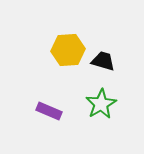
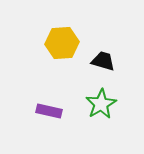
yellow hexagon: moved 6 px left, 7 px up
purple rectangle: rotated 10 degrees counterclockwise
